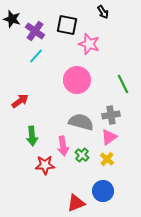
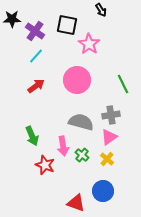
black arrow: moved 2 px left, 2 px up
black star: rotated 18 degrees counterclockwise
pink star: rotated 15 degrees clockwise
red arrow: moved 16 px right, 15 px up
green arrow: rotated 18 degrees counterclockwise
red star: rotated 24 degrees clockwise
red triangle: rotated 42 degrees clockwise
